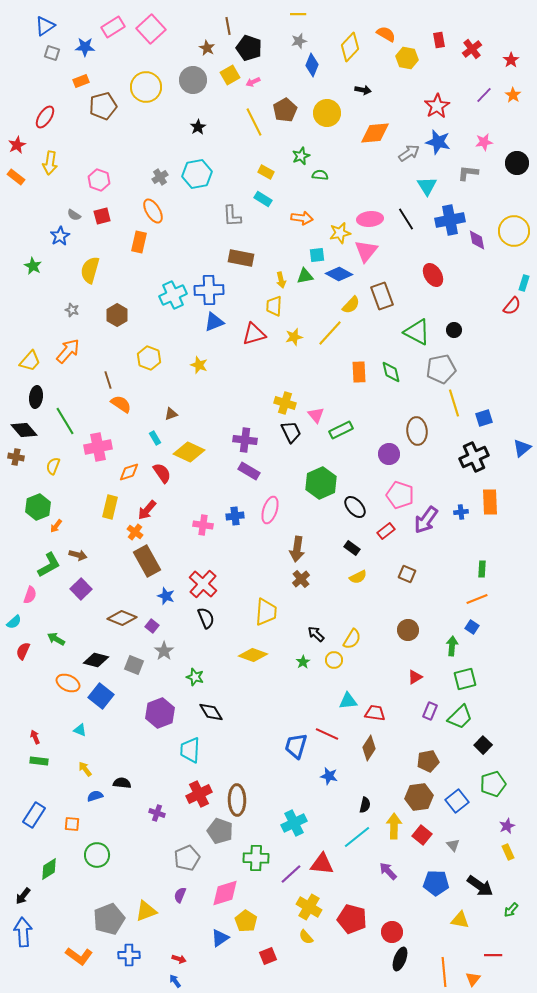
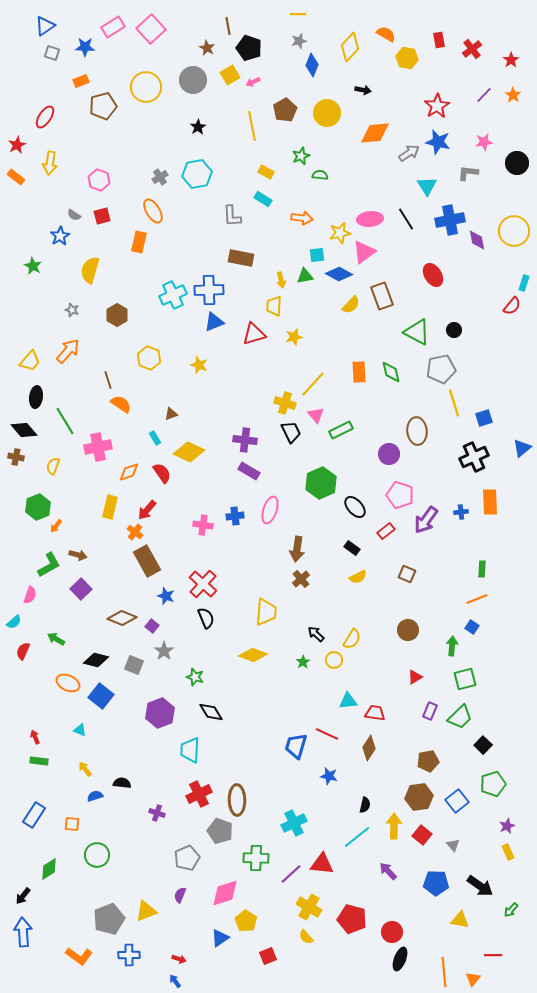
yellow line at (254, 122): moved 2 px left, 4 px down; rotated 16 degrees clockwise
pink triangle at (366, 251): moved 2 px left, 1 px down; rotated 15 degrees clockwise
yellow line at (330, 333): moved 17 px left, 51 px down
